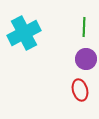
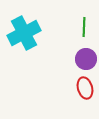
red ellipse: moved 5 px right, 2 px up
